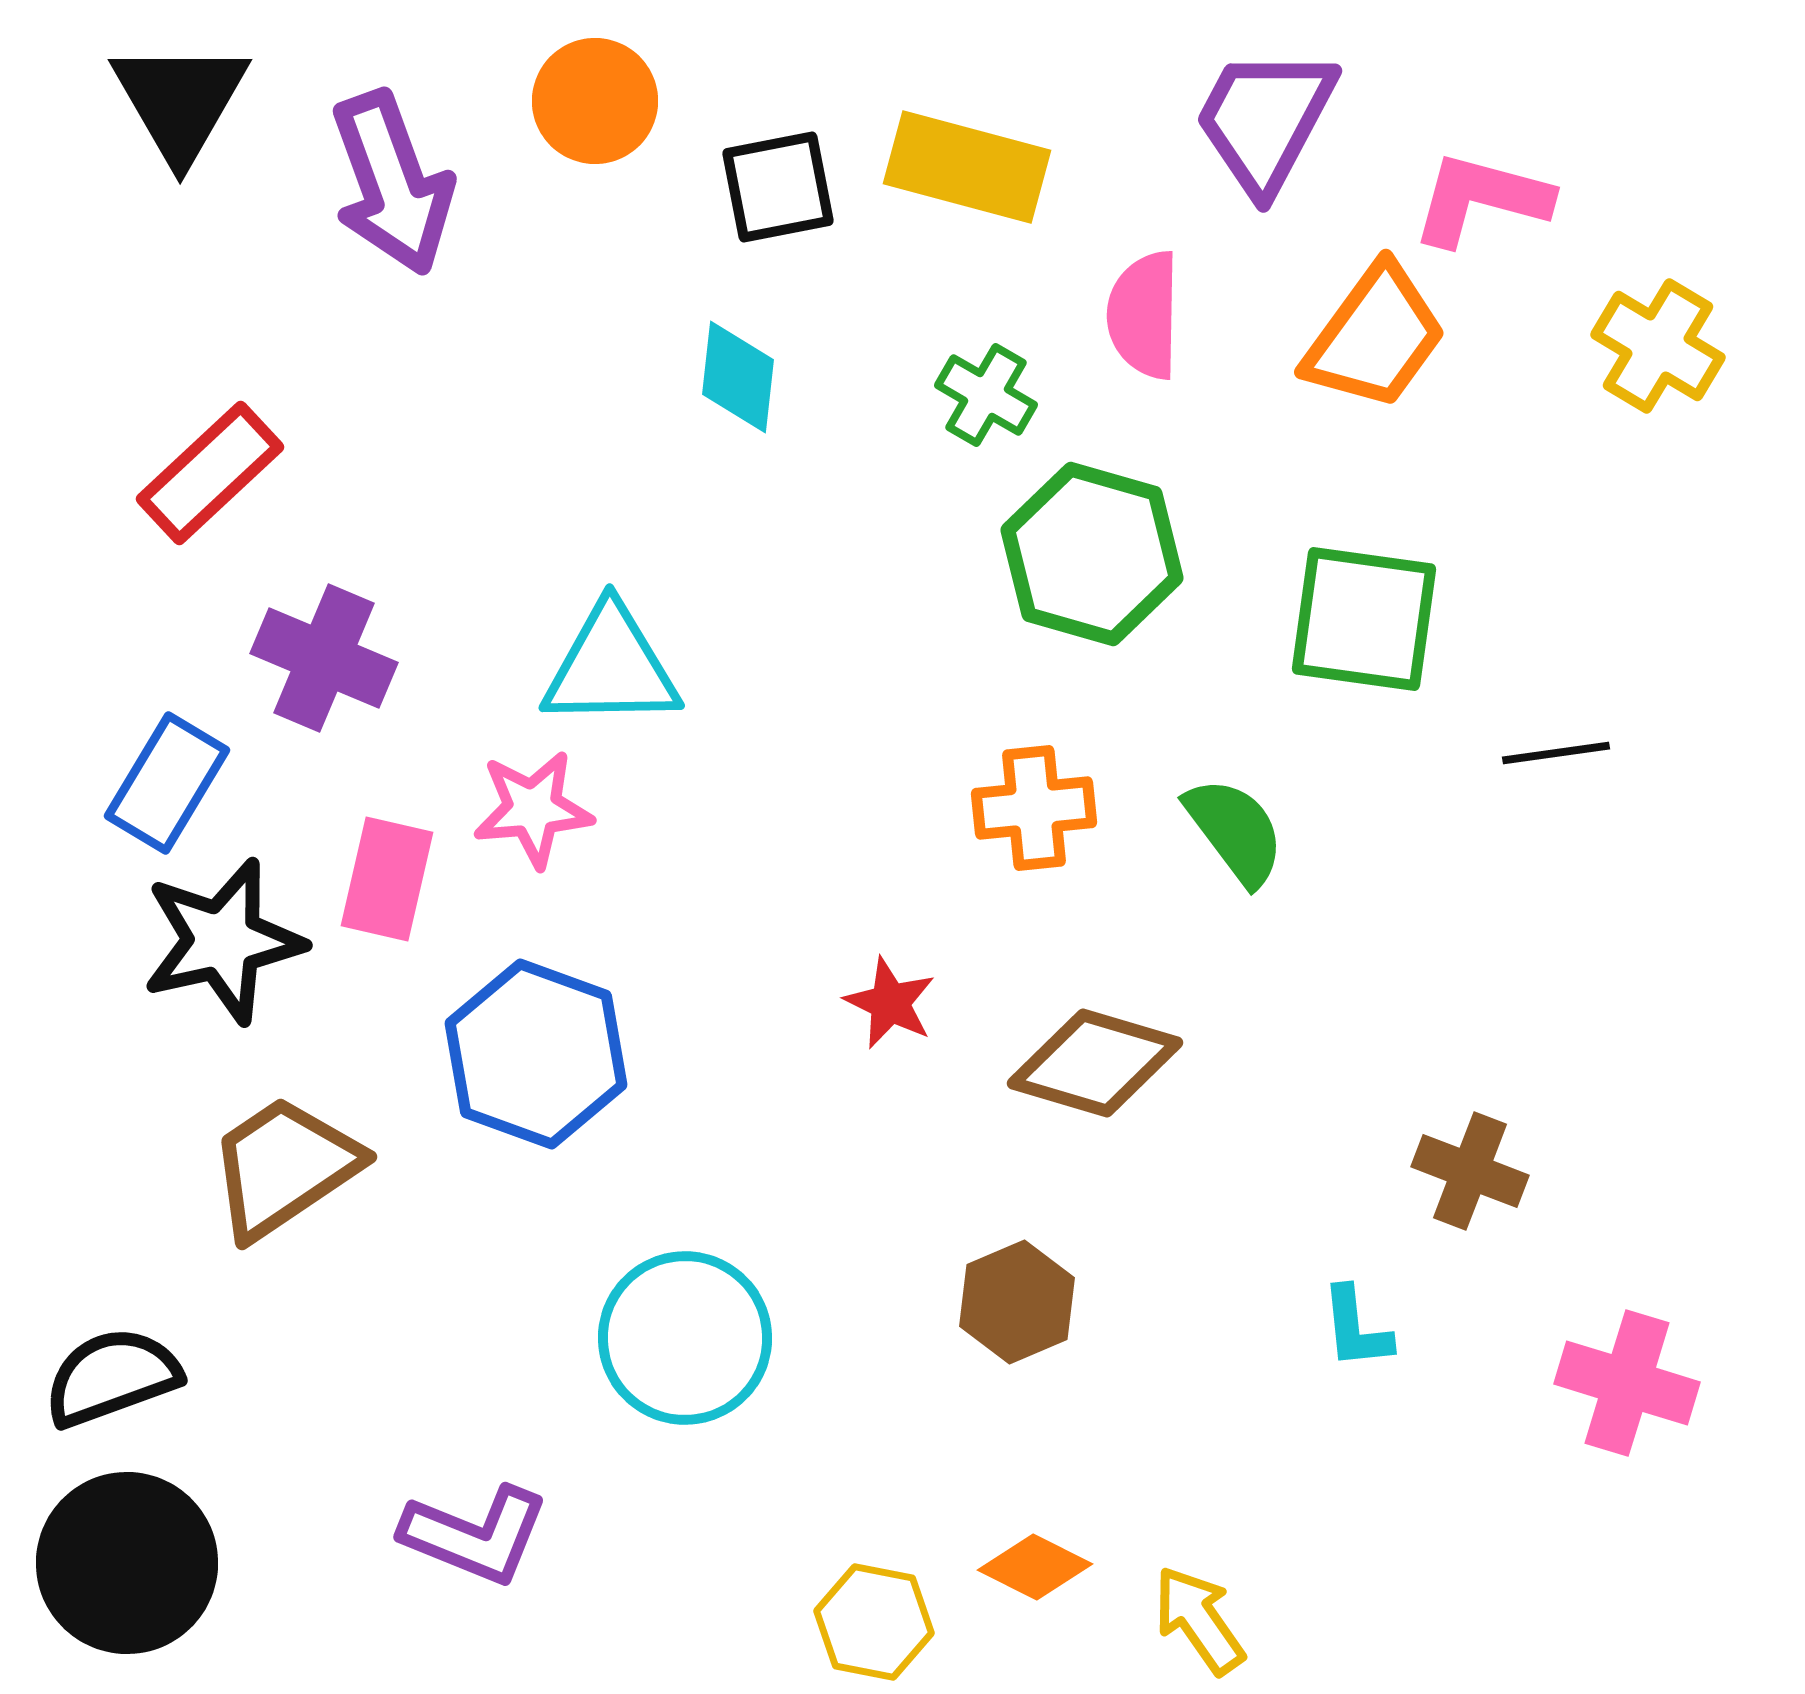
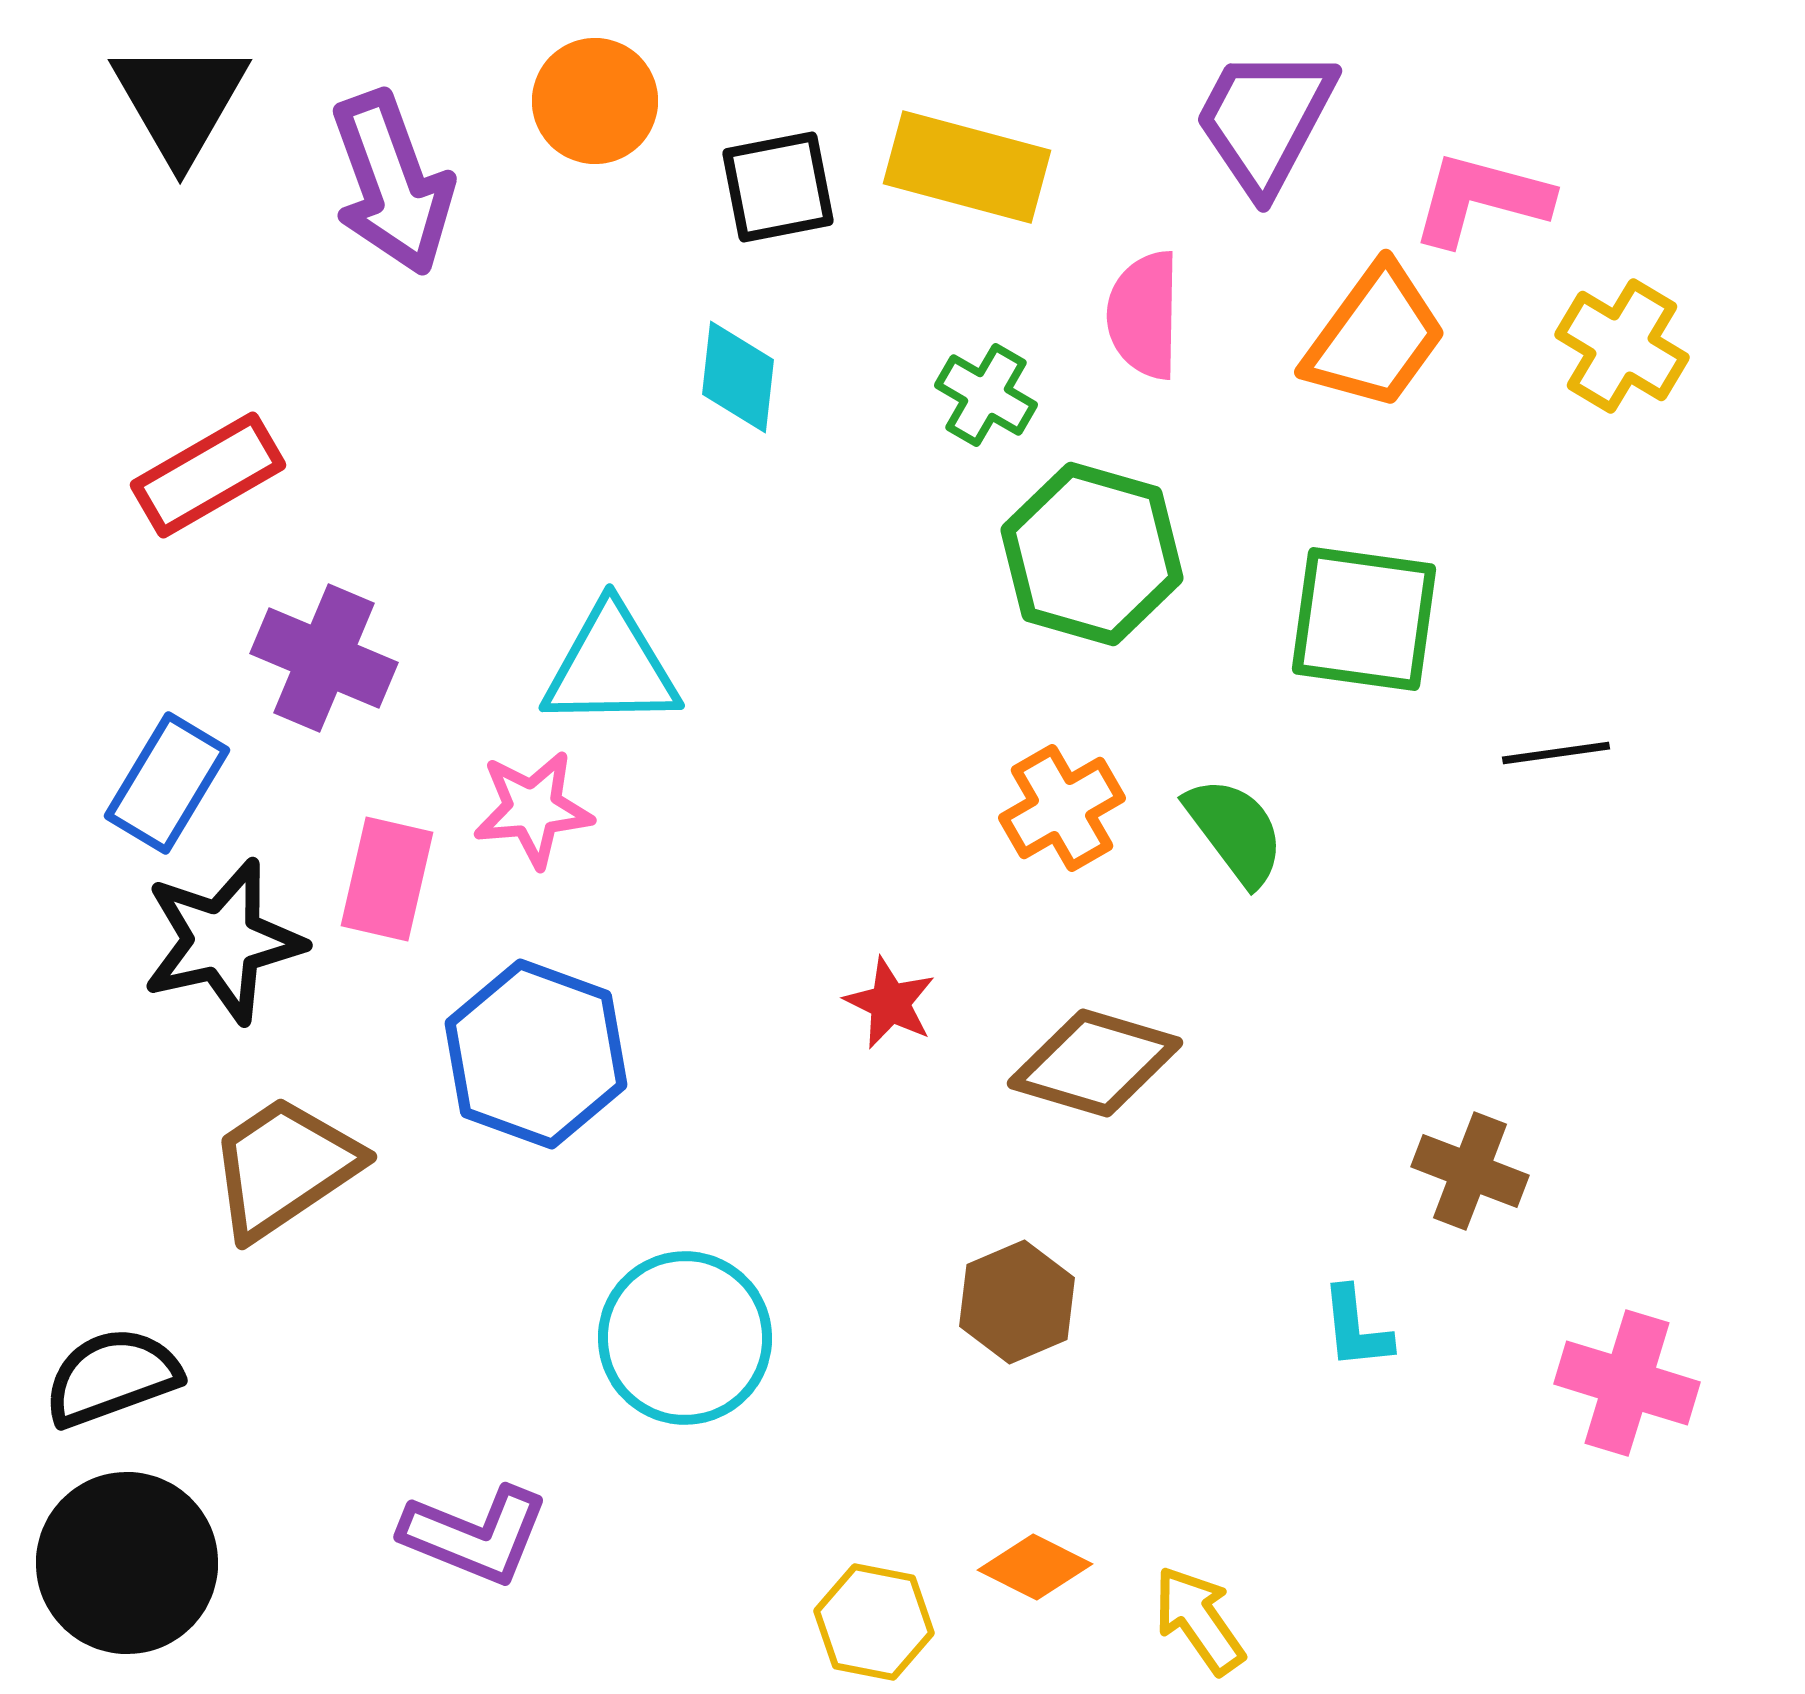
yellow cross: moved 36 px left
red rectangle: moved 2 px left, 2 px down; rotated 13 degrees clockwise
orange cross: moved 28 px right; rotated 24 degrees counterclockwise
